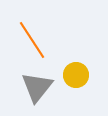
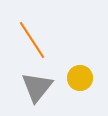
yellow circle: moved 4 px right, 3 px down
